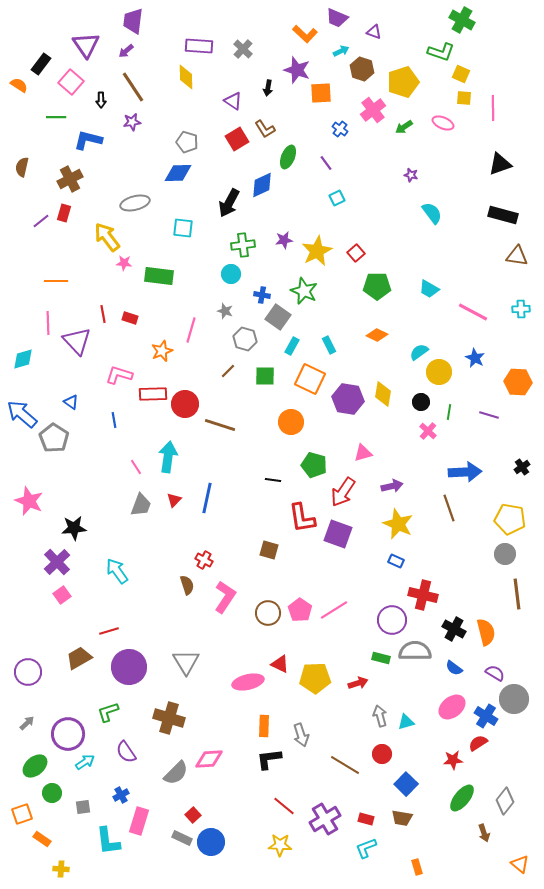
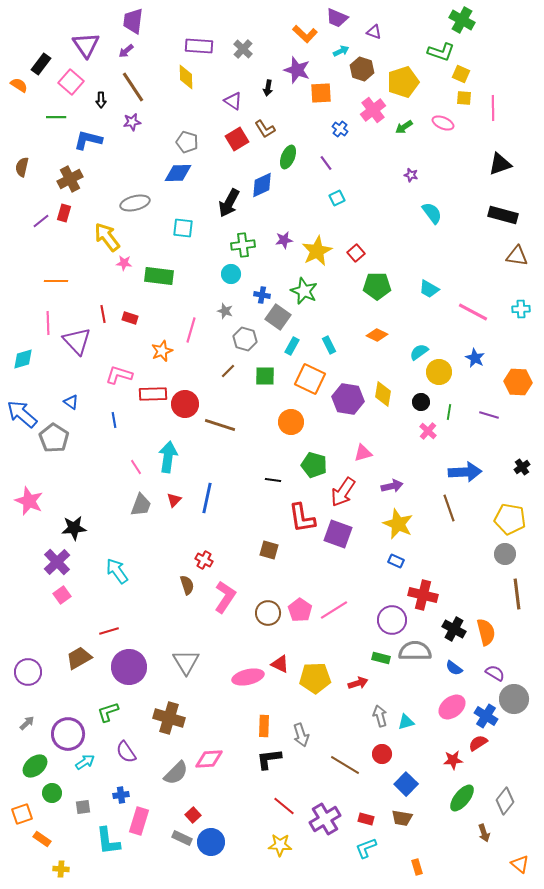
pink ellipse at (248, 682): moved 5 px up
blue cross at (121, 795): rotated 21 degrees clockwise
